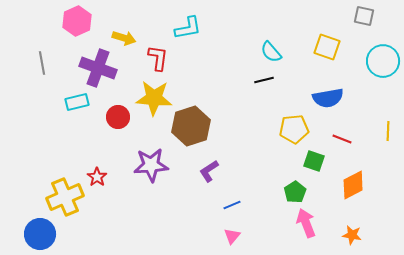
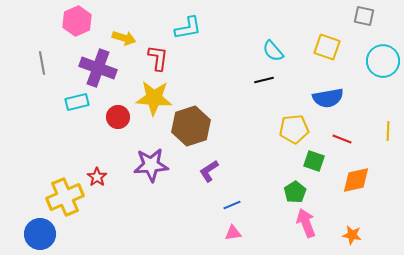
cyan semicircle: moved 2 px right, 1 px up
orange diamond: moved 3 px right, 5 px up; rotated 16 degrees clockwise
pink triangle: moved 1 px right, 3 px up; rotated 42 degrees clockwise
